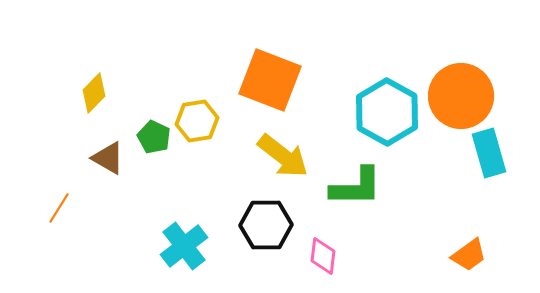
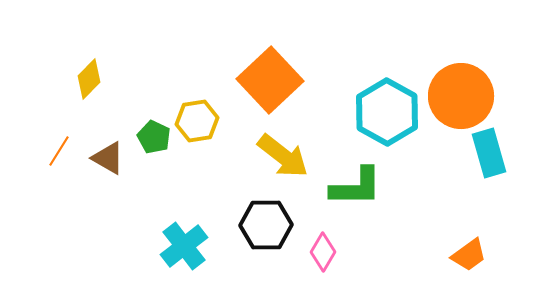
orange square: rotated 26 degrees clockwise
yellow diamond: moved 5 px left, 14 px up
orange line: moved 57 px up
pink diamond: moved 4 px up; rotated 24 degrees clockwise
